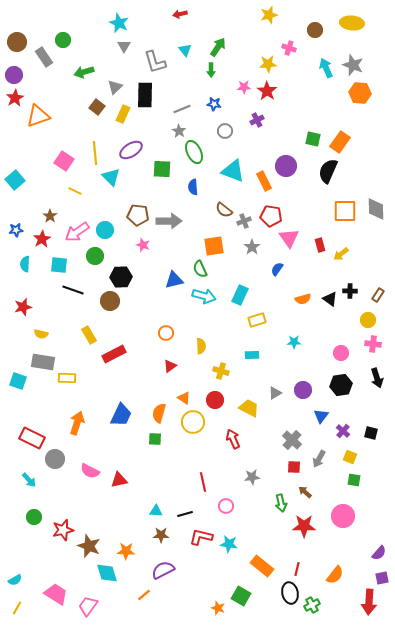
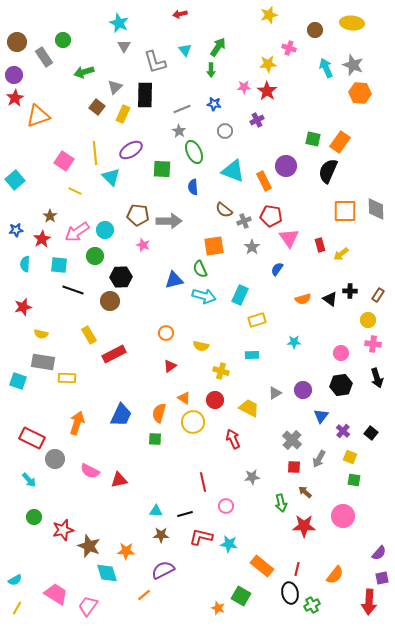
yellow semicircle at (201, 346): rotated 105 degrees clockwise
black square at (371, 433): rotated 24 degrees clockwise
